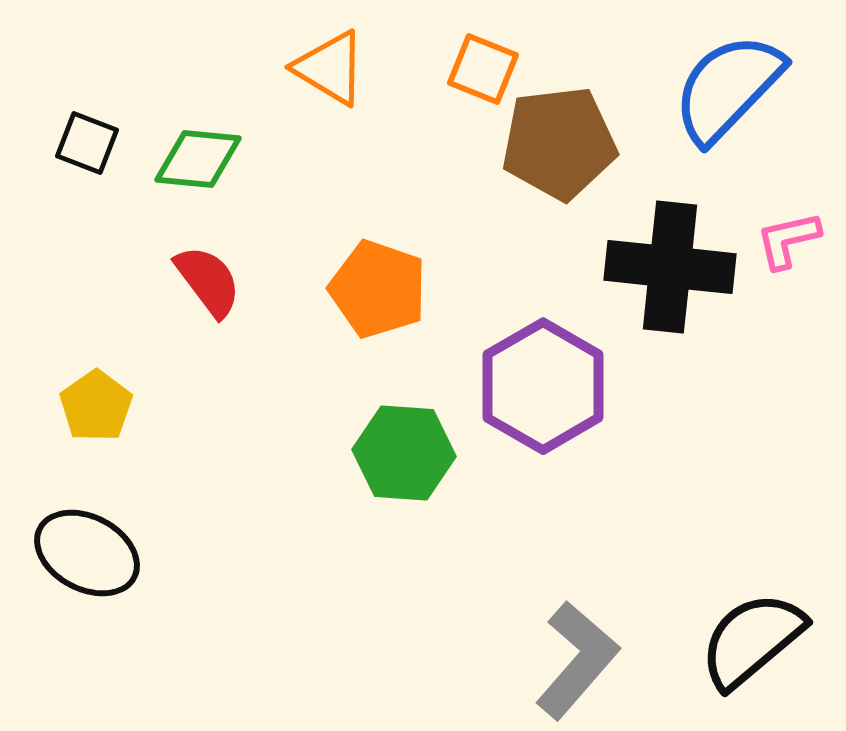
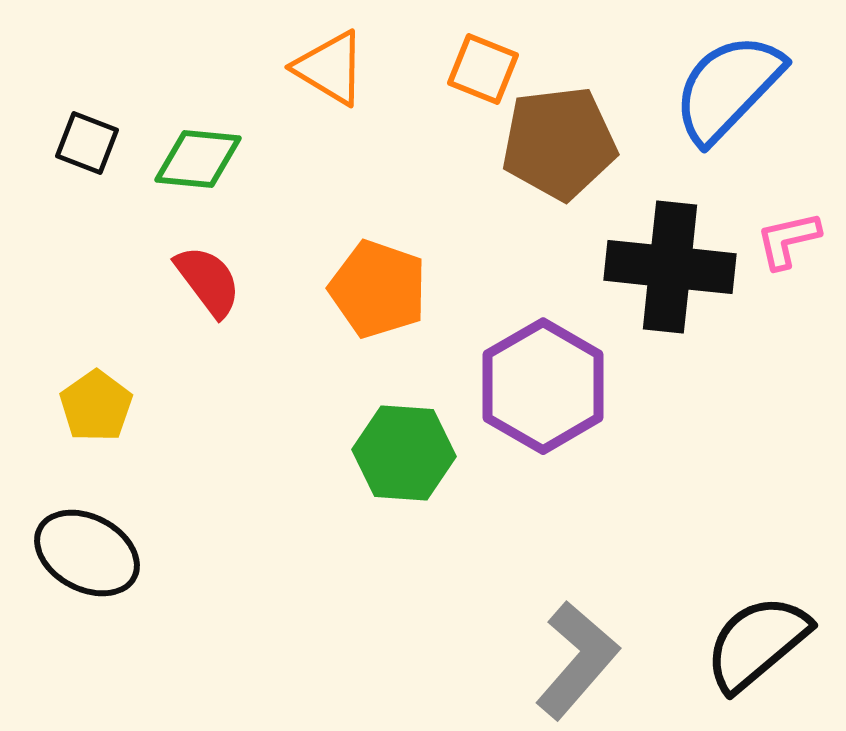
black semicircle: moved 5 px right, 3 px down
